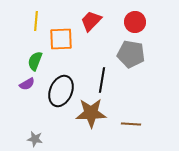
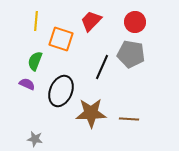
orange square: rotated 20 degrees clockwise
black line: moved 13 px up; rotated 15 degrees clockwise
purple semicircle: rotated 126 degrees counterclockwise
brown line: moved 2 px left, 5 px up
